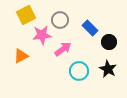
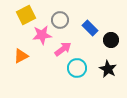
black circle: moved 2 px right, 2 px up
cyan circle: moved 2 px left, 3 px up
